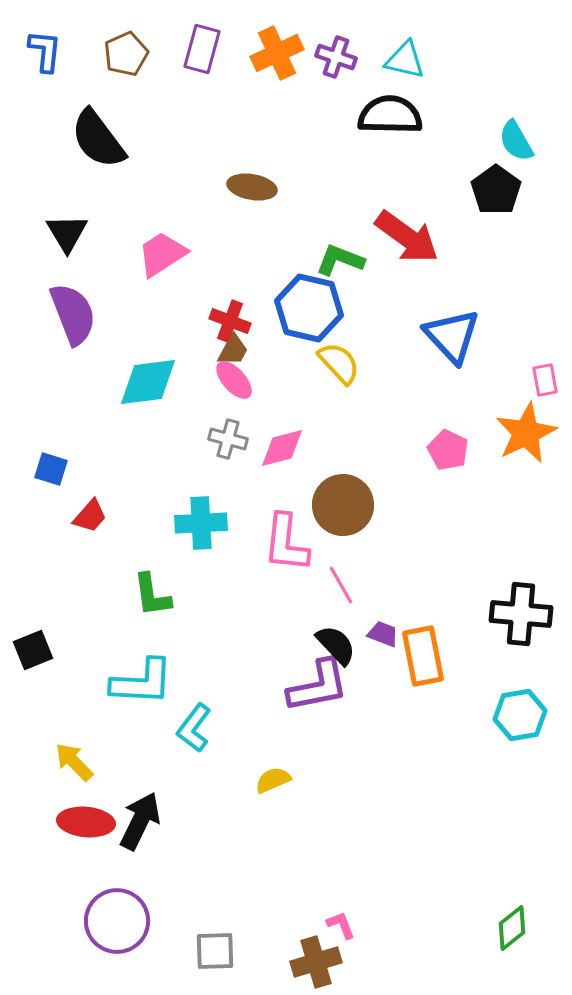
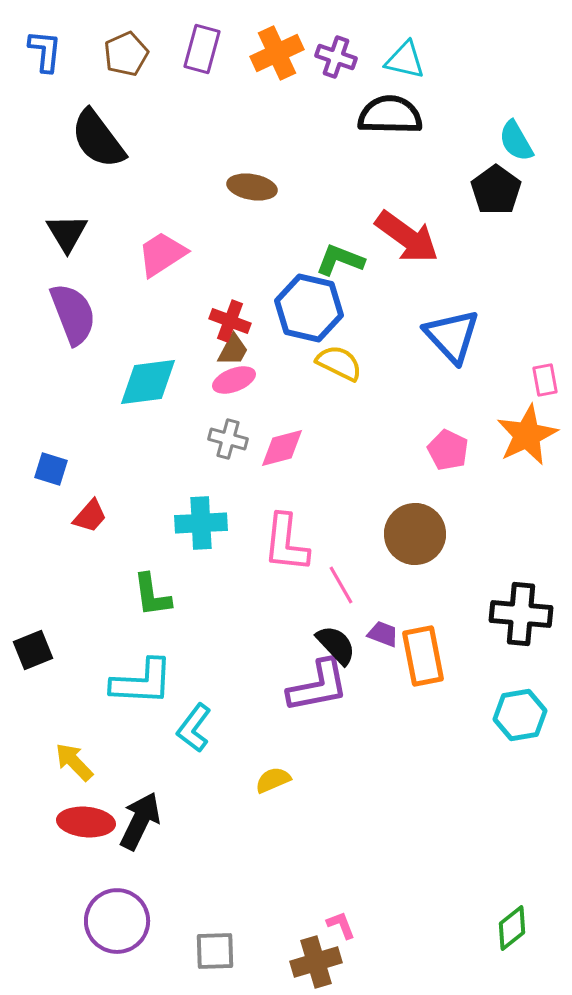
yellow semicircle at (339, 363): rotated 21 degrees counterclockwise
pink ellipse at (234, 380): rotated 69 degrees counterclockwise
orange star at (526, 433): moved 1 px right, 2 px down
brown circle at (343, 505): moved 72 px right, 29 px down
